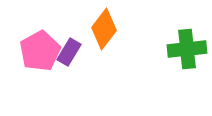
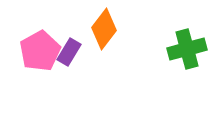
green cross: rotated 9 degrees counterclockwise
